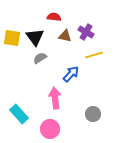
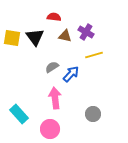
gray semicircle: moved 12 px right, 9 px down
